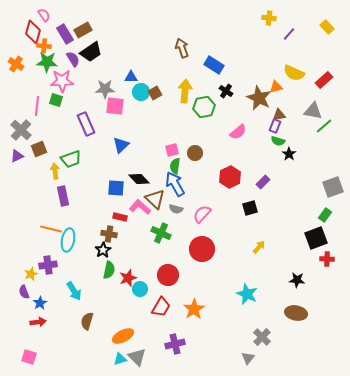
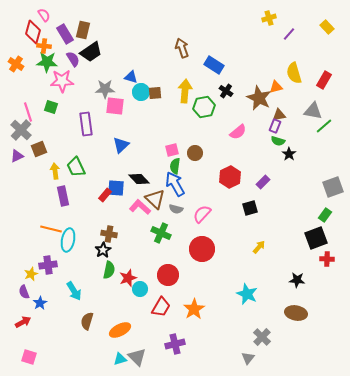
yellow cross at (269, 18): rotated 24 degrees counterclockwise
brown rectangle at (83, 30): rotated 48 degrees counterclockwise
yellow semicircle at (294, 73): rotated 50 degrees clockwise
blue triangle at (131, 77): rotated 16 degrees clockwise
red rectangle at (324, 80): rotated 18 degrees counterclockwise
brown square at (155, 93): rotated 24 degrees clockwise
green square at (56, 100): moved 5 px left, 7 px down
pink line at (37, 106): moved 9 px left, 6 px down; rotated 24 degrees counterclockwise
purple rectangle at (86, 124): rotated 15 degrees clockwise
green trapezoid at (71, 159): moved 5 px right, 8 px down; rotated 85 degrees clockwise
red rectangle at (120, 217): moved 15 px left, 22 px up; rotated 64 degrees counterclockwise
red arrow at (38, 322): moved 15 px left; rotated 21 degrees counterclockwise
orange ellipse at (123, 336): moved 3 px left, 6 px up
